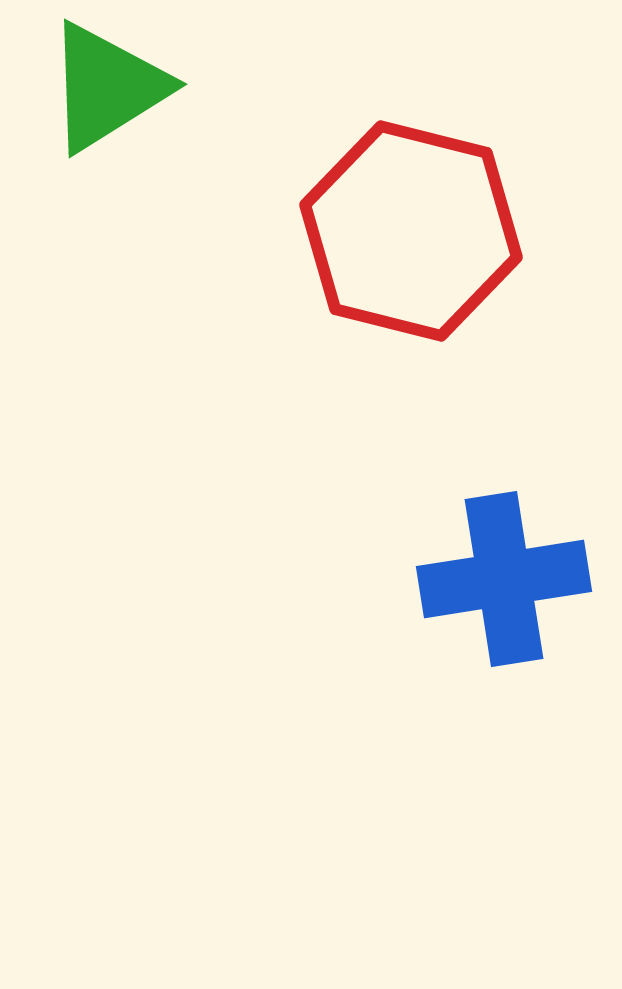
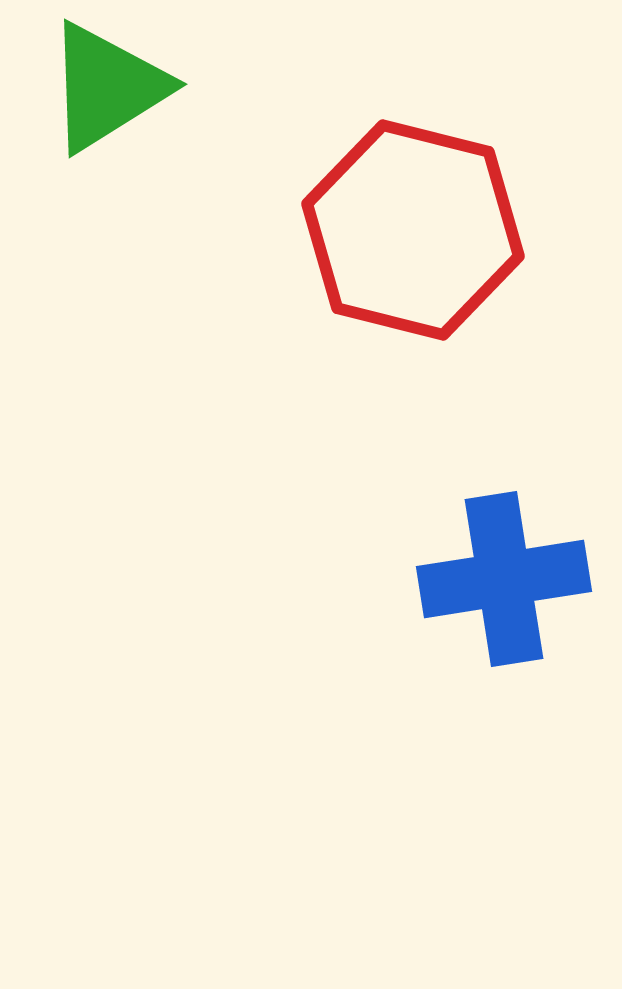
red hexagon: moved 2 px right, 1 px up
